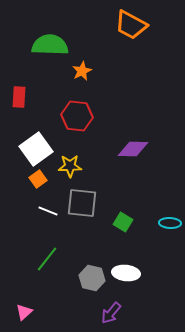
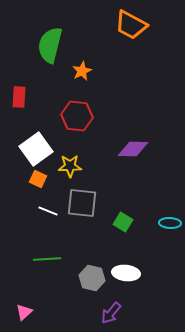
green semicircle: rotated 78 degrees counterclockwise
orange square: rotated 30 degrees counterclockwise
green line: rotated 48 degrees clockwise
